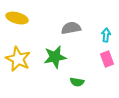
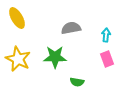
yellow ellipse: rotated 45 degrees clockwise
green star: rotated 10 degrees clockwise
